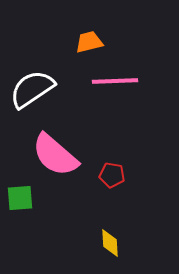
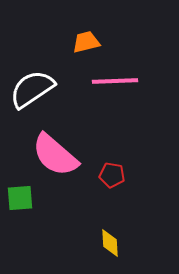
orange trapezoid: moved 3 px left
